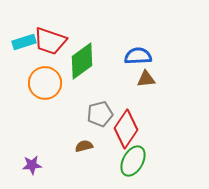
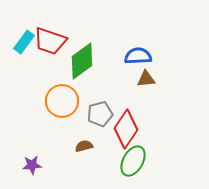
cyan rectangle: rotated 35 degrees counterclockwise
orange circle: moved 17 px right, 18 px down
